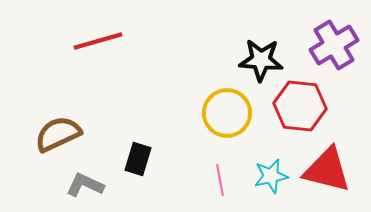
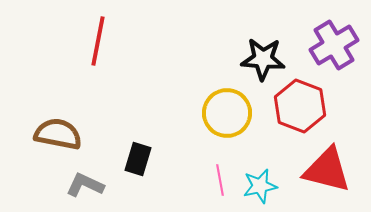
red line: rotated 63 degrees counterclockwise
black star: moved 2 px right, 1 px up
red hexagon: rotated 15 degrees clockwise
brown semicircle: rotated 36 degrees clockwise
cyan star: moved 11 px left, 10 px down
